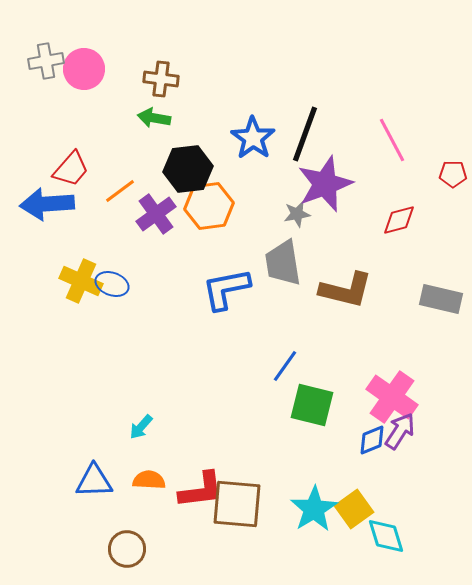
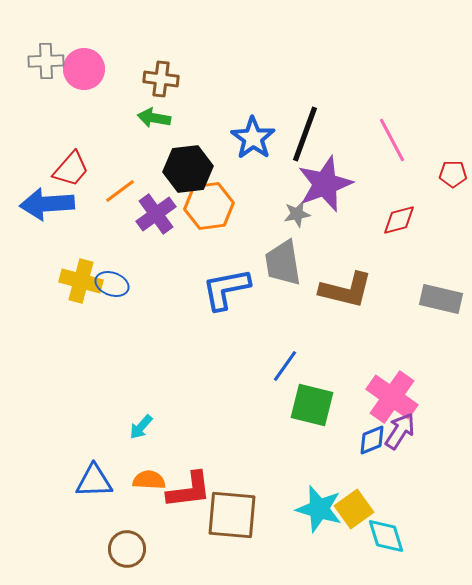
gray cross: rotated 8 degrees clockwise
yellow cross: rotated 9 degrees counterclockwise
red L-shape: moved 12 px left
brown square: moved 5 px left, 11 px down
cyan star: moved 5 px right; rotated 24 degrees counterclockwise
